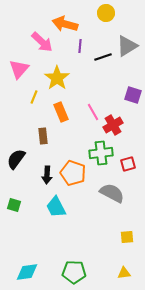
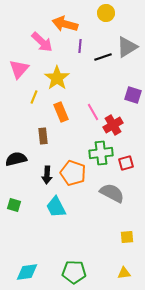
gray triangle: moved 1 px down
black semicircle: rotated 40 degrees clockwise
red square: moved 2 px left, 1 px up
